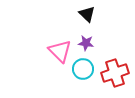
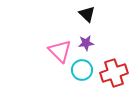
purple star: rotated 14 degrees counterclockwise
cyan circle: moved 1 px left, 1 px down
red cross: moved 1 px left
